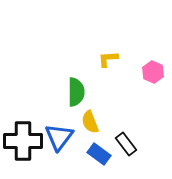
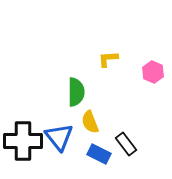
blue triangle: rotated 16 degrees counterclockwise
blue rectangle: rotated 10 degrees counterclockwise
